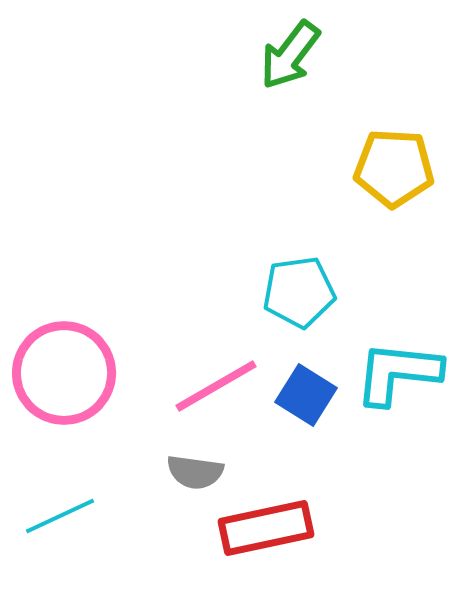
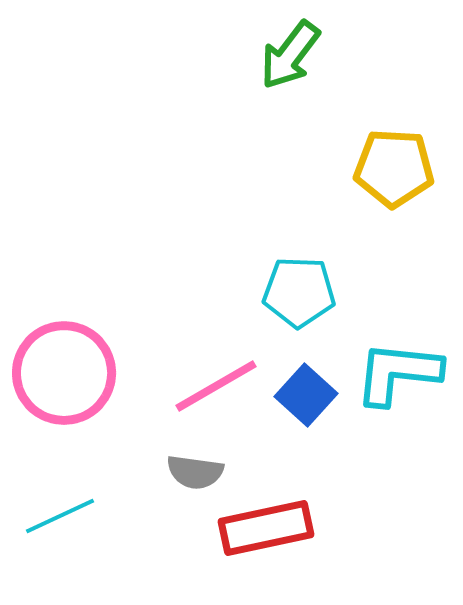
cyan pentagon: rotated 10 degrees clockwise
blue square: rotated 10 degrees clockwise
